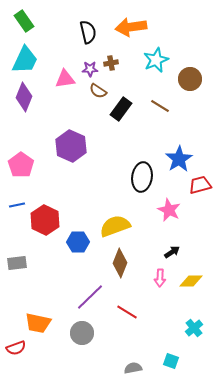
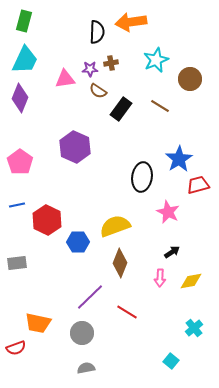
green rectangle: rotated 50 degrees clockwise
orange arrow: moved 5 px up
black semicircle: moved 9 px right; rotated 15 degrees clockwise
purple diamond: moved 4 px left, 1 px down
purple hexagon: moved 4 px right, 1 px down
pink pentagon: moved 1 px left, 3 px up
red trapezoid: moved 2 px left
pink star: moved 1 px left, 2 px down
red hexagon: moved 2 px right
yellow diamond: rotated 10 degrees counterclockwise
cyan square: rotated 21 degrees clockwise
gray semicircle: moved 47 px left
